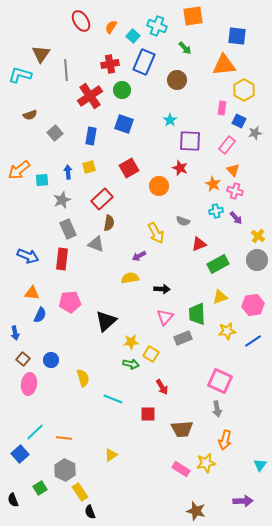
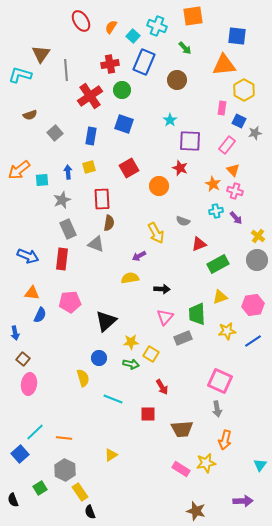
red rectangle at (102, 199): rotated 50 degrees counterclockwise
blue circle at (51, 360): moved 48 px right, 2 px up
